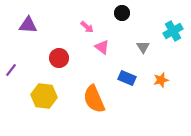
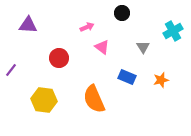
pink arrow: rotated 64 degrees counterclockwise
blue rectangle: moved 1 px up
yellow hexagon: moved 4 px down
